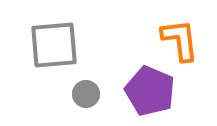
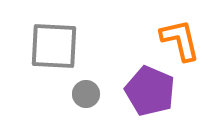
orange L-shape: rotated 6 degrees counterclockwise
gray square: moved 1 px down; rotated 8 degrees clockwise
